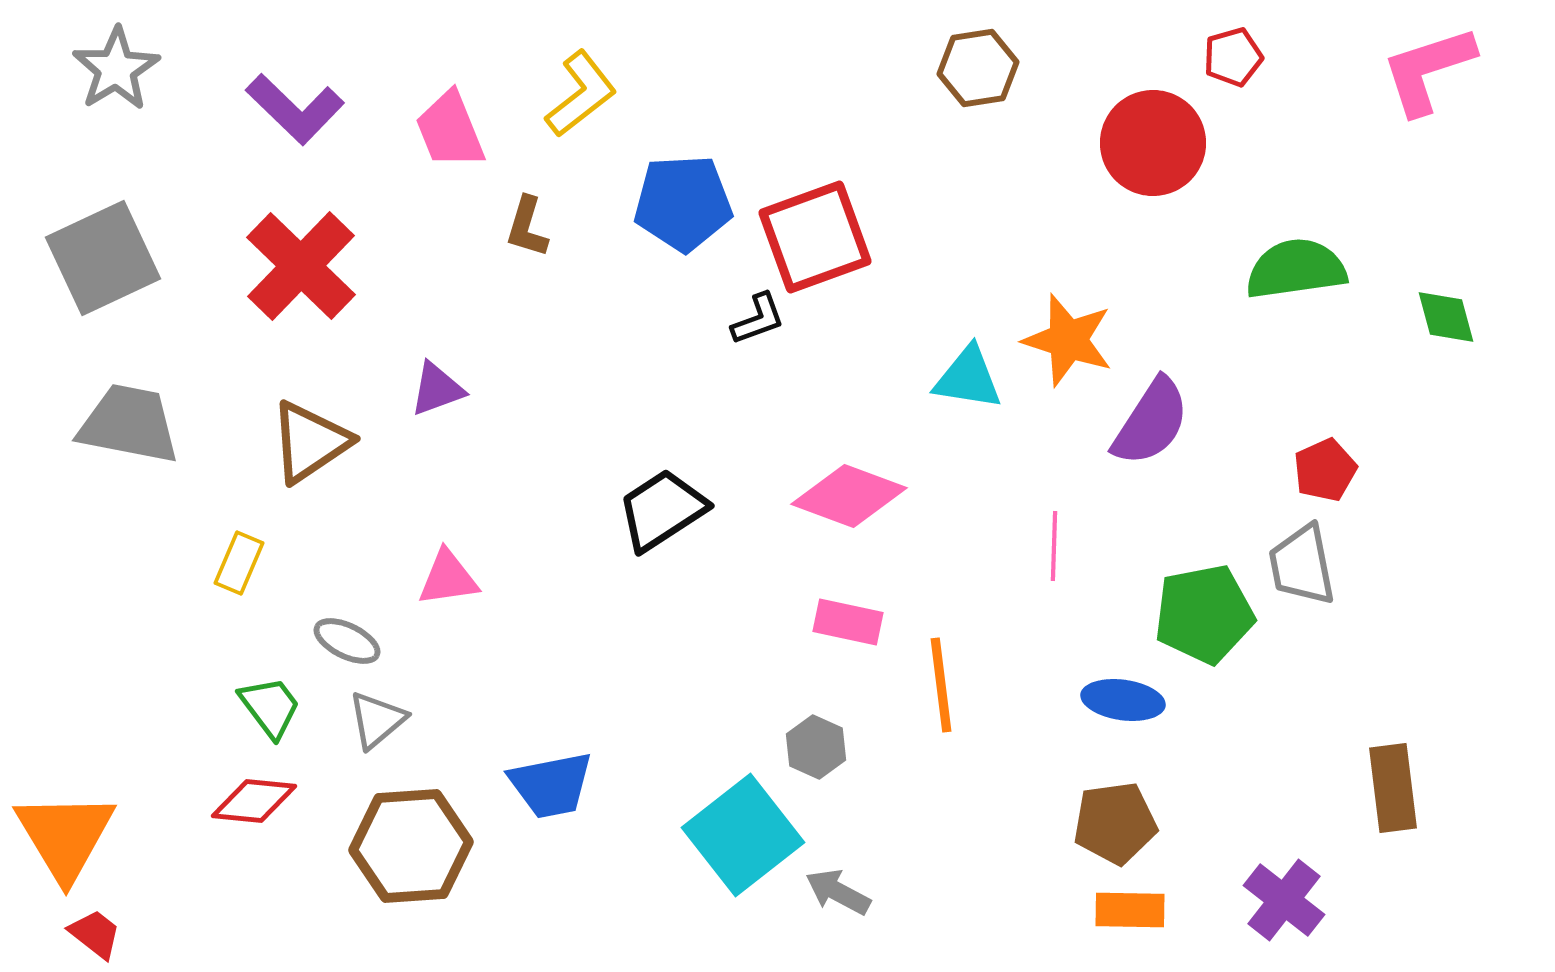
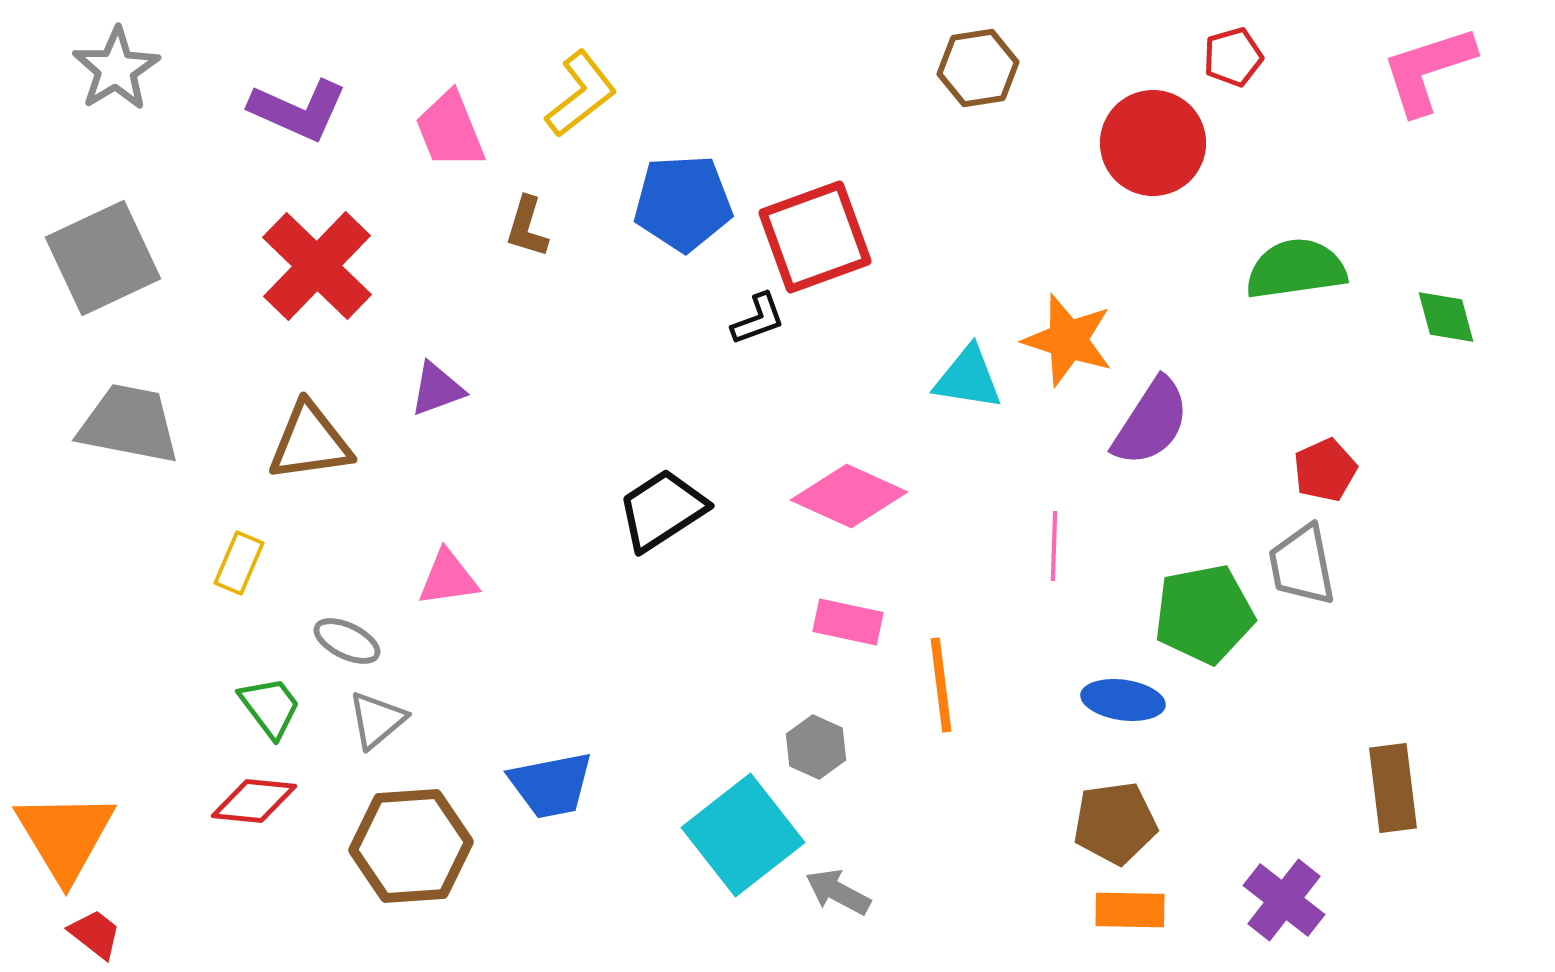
purple L-shape at (295, 109): moved 3 px right, 1 px down; rotated 20 degrees counterclockwise
red cross at (301, 266): moved 16 px right
brown triangle at (310, 442): rotated 26 degrees clockwise
pink diamond at (849, 496): rotated 4 degrees clockwise
